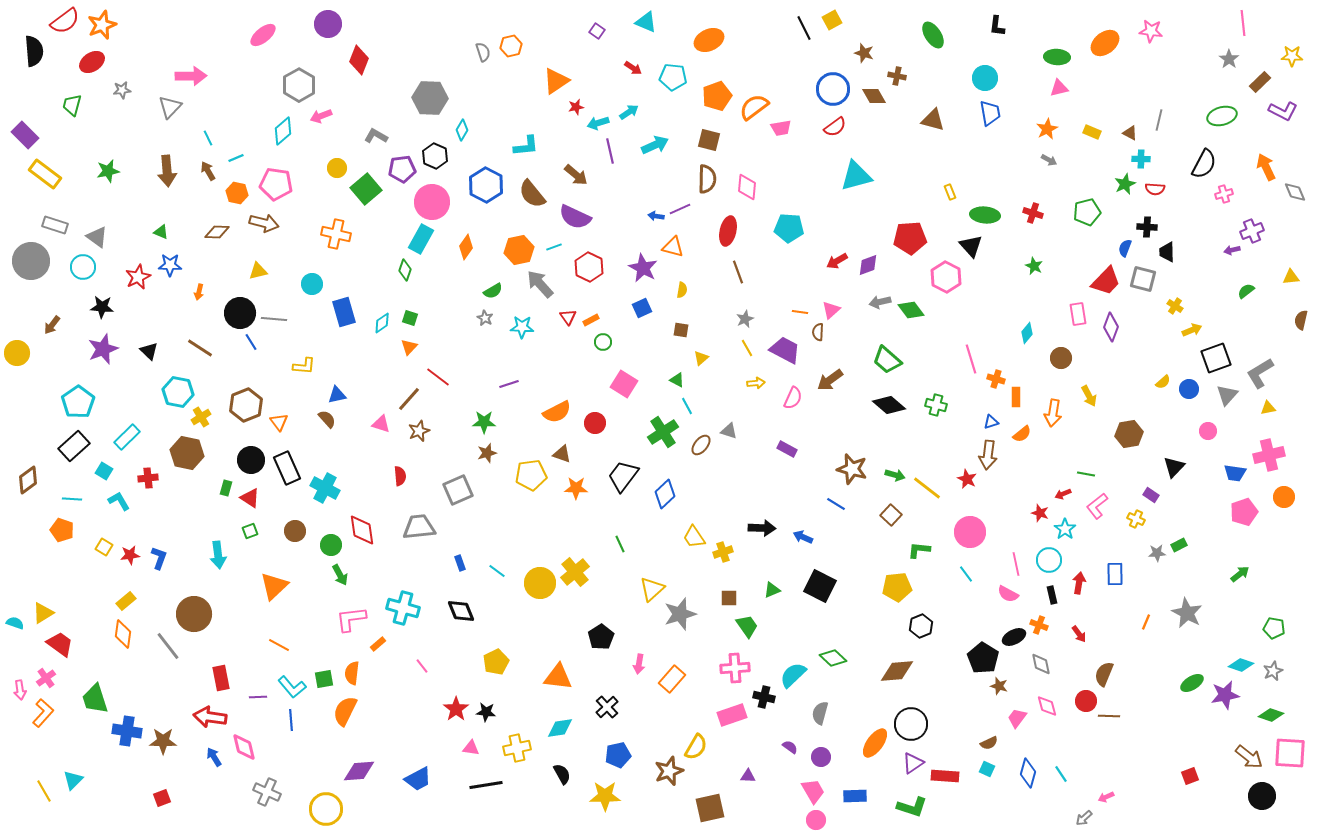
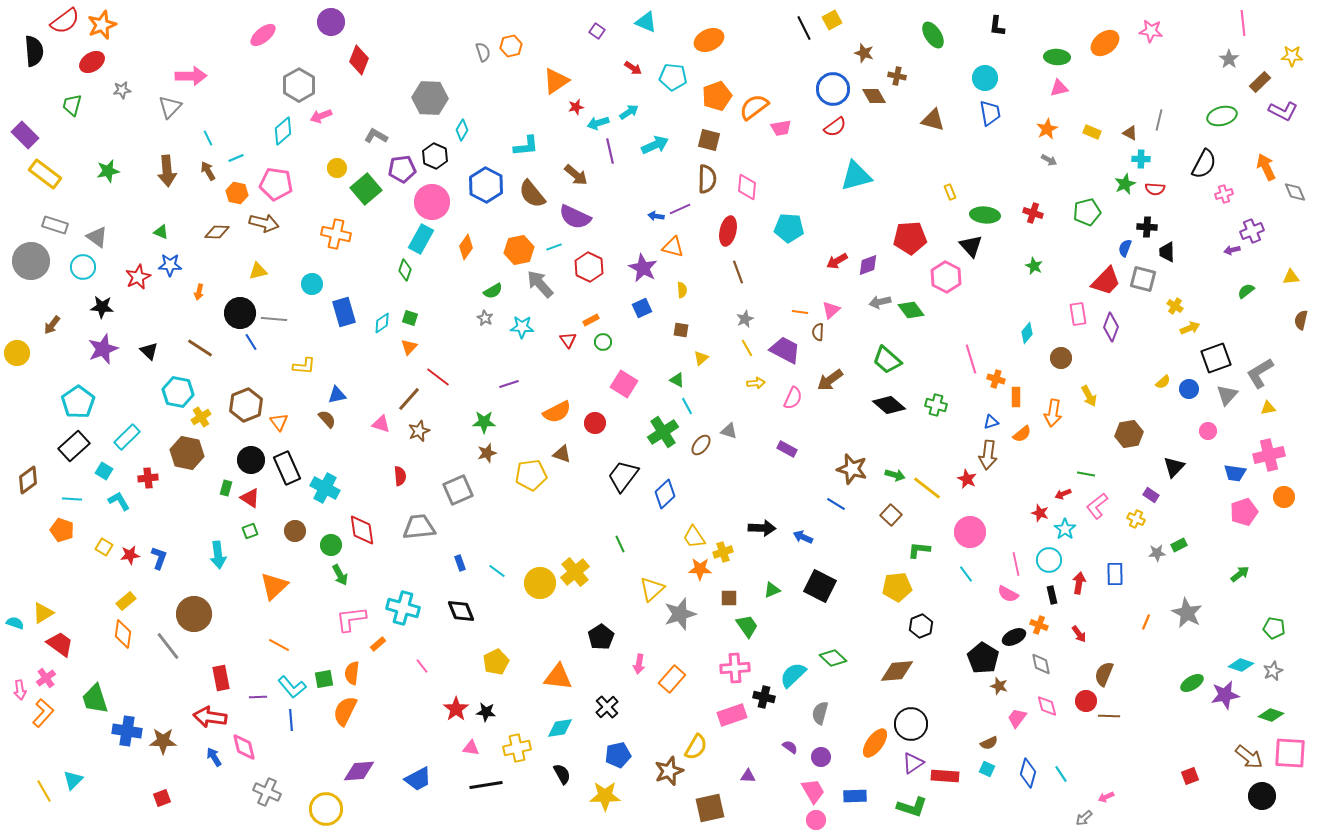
purple circle at (328, 24): moved 3 px right, 2 px up
yellow semicircle at (682, 290): rotated 14 degrees counterclockwise
red triangle at (568, 317): moved 23 px down
yellow arrow at (1192, 330): moved 2 px left, 2 px up
orange star at (576, 488): moved 124 px right, 81 px down
